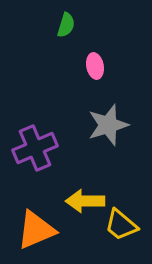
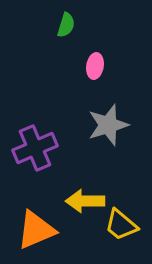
pink ellipse: rotated 20 degrees clockwise
